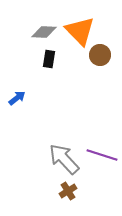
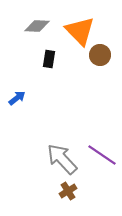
gray diamond: moved 7 px left, 6 px up
purple line: rotated 16 degrees clockwise
gray arrow: moved 2 px left
